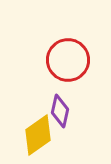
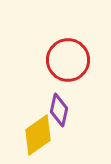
purple diamond: moved 1 px left, 1 px up
